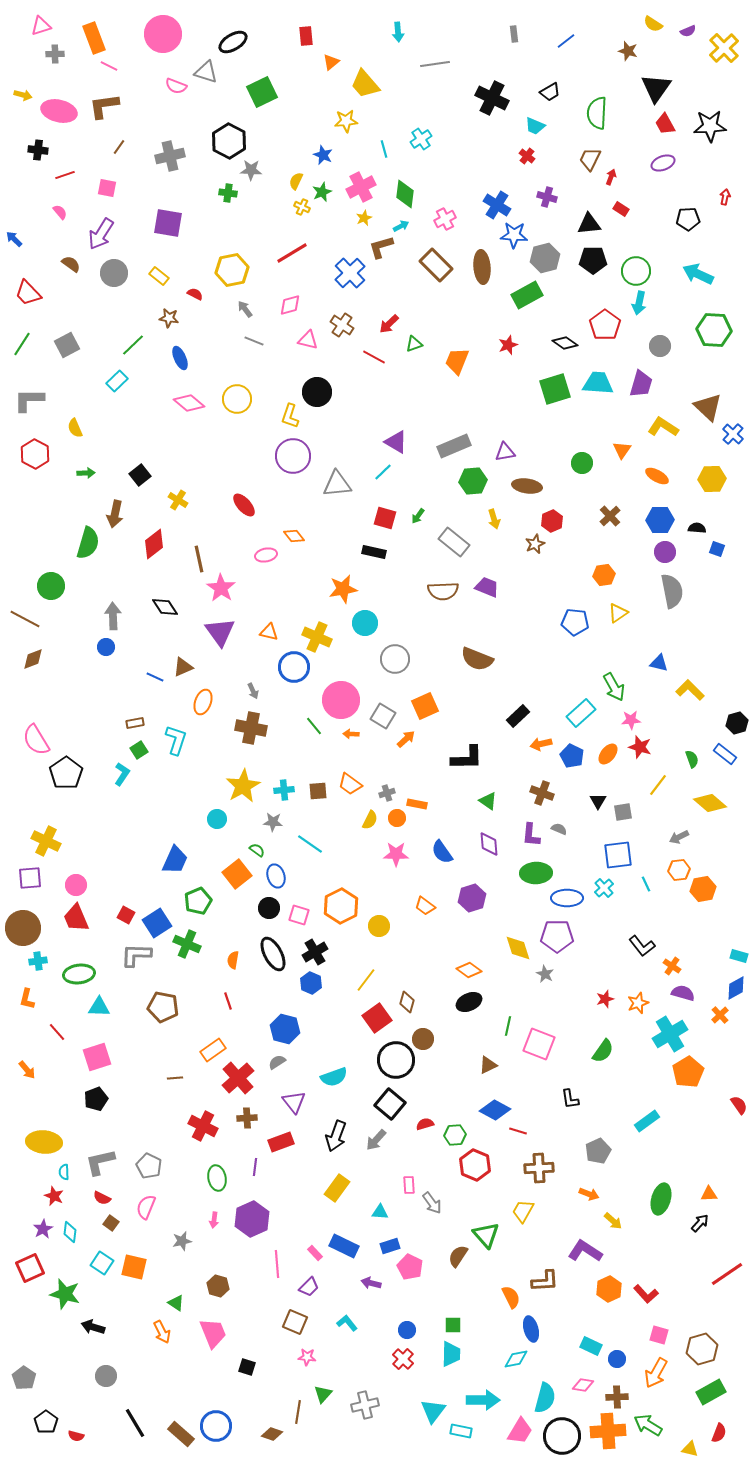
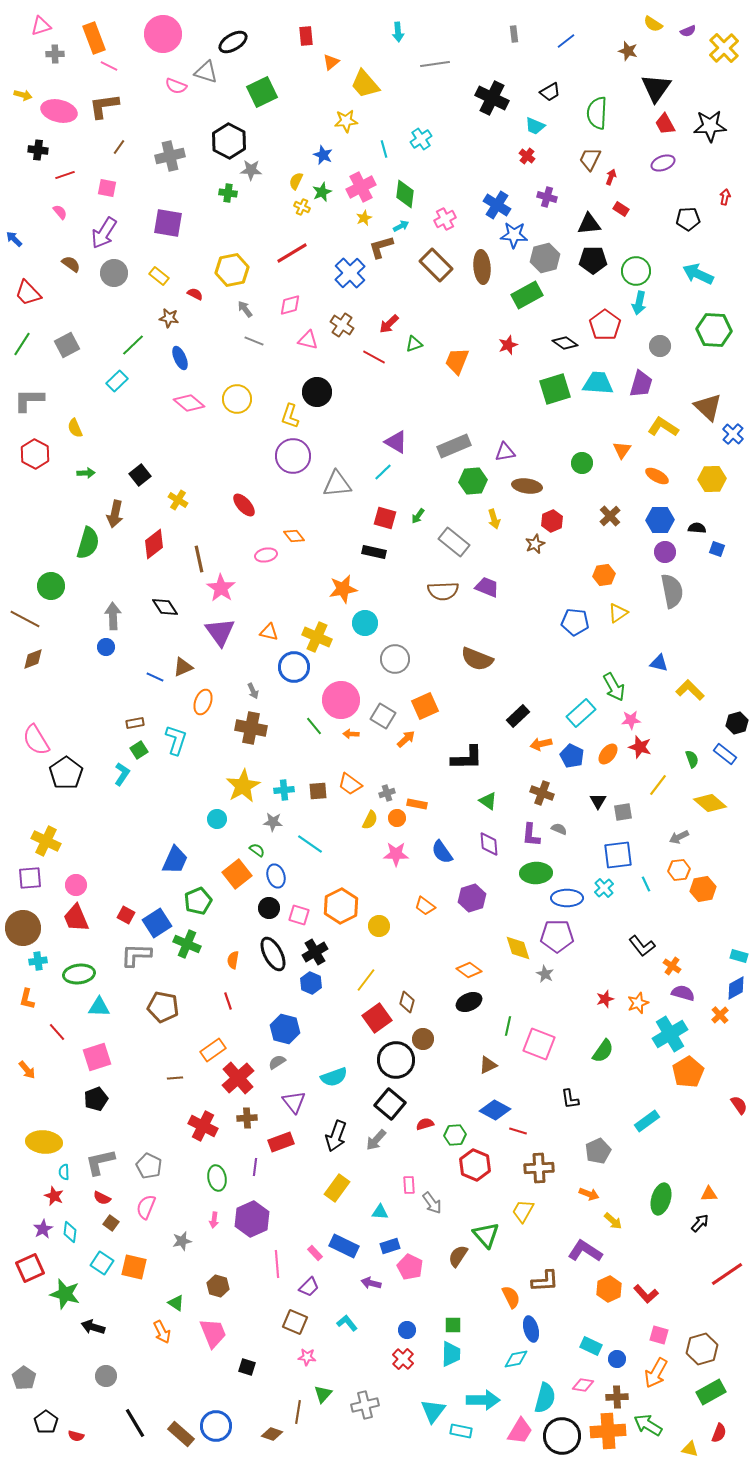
purple arrow at (101, 234): moved 3 px right, 1 px up
